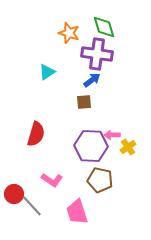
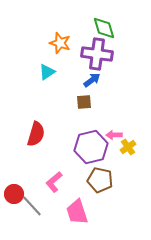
green diamond: moved 1 px down
orange star: moved 9 px left, 10 px down
pink arrow: moved 2 px right
purple hexagon: moved 1 px down; rotated 16 degrees counterclockwise
pink L-shape: moved 2 px right, 2 px down; rotated 105 degrees clockwise
